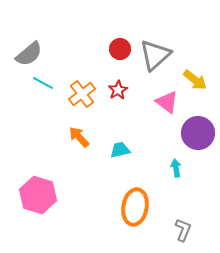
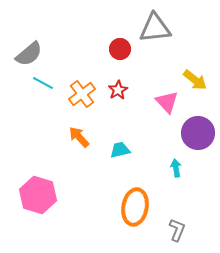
gray triangle: moved 27 px up; rotated 36 degrees clockwise
pink triangle: rotated 10 degrees clockwise
gray L-shape: moved 6 px left
